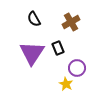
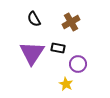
black rectangle: rotated 56 degrees counterclockwise
purple circle: moved 1 px right, 4 px up
